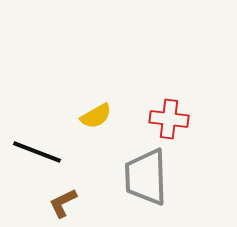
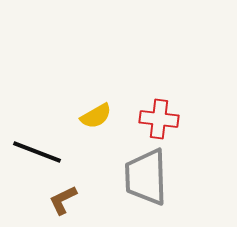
red cross: moved 10 px left
brown L-shape: moved 3 px up
